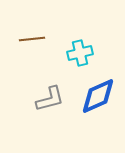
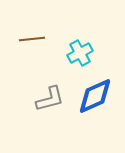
cyan cross: rotated 15 degrees counterclockwise
blue diamond: moved 3 px left
